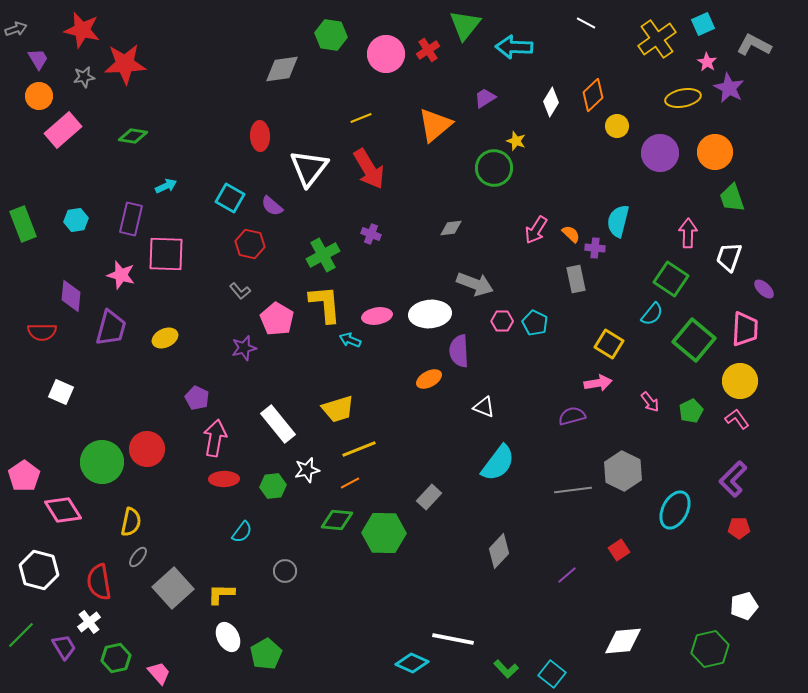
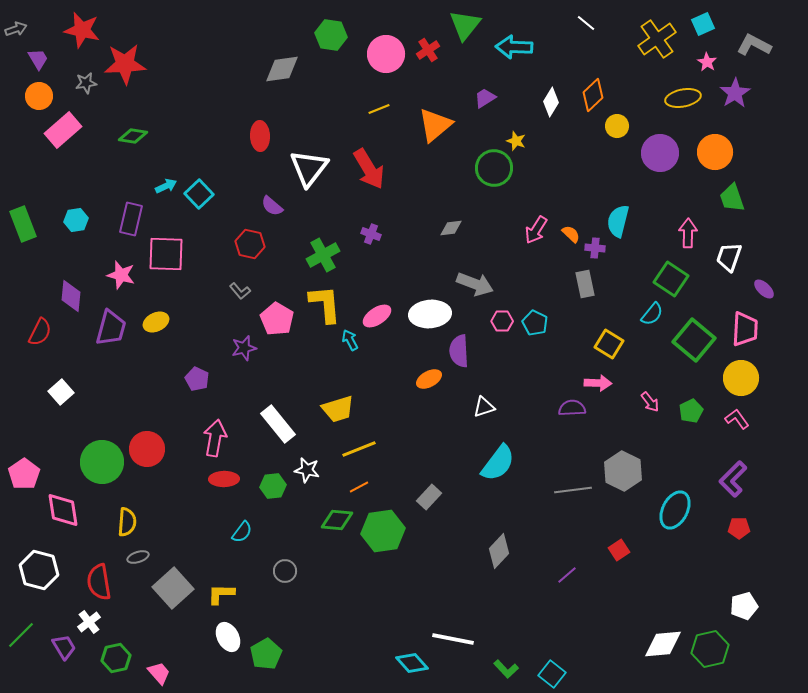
white line at (586, 23): rotated 12 degrees clockwise
gray star at (84, 77): moved 2 px right, 6 px down
purple star at (729, 88): moved 6 px right, 5 px down; rotated 12 degrees clockwise
yellow line at (361, 118): moved 18 px right, 9 px up
cyan square at (230, 198): moved 31 px left, 4 px up; rotated 16 degrees clockwise
gray rectangle at (576, 279): moved 9 px right, 5 px down
pink ellipse at (377, 316): rotated 24 degrees counterclockwise
red semicircle at (42, 332): moved 2 px left; rotated 64 degrees counterclockwise
yellow ellipse at (165, 338): moved 9 px left, 16 px up
cyan arrow at (350, 340): rotated 40 degrees clockwise
yellow circle at (740, 381): moved 1 px right, 3 px up
pink arrow at (598, 383): rotated 12 degrees clockwise
white square at (61, 392): rotated 25 degrees clockwise
purple pentagon at (197, 398): moved 19 px up
white triangle at (484, 407): rotated 40 degrees counterclockwise
purple semicircle at (572, 416): moved 8 px up; rotated 12 degrees clockwise
white star at (307, 470): rotated 25 degrees clockwise
pink pentagon at (24, 476): moved 2 px up
orange line at (350, 483): moved 9 px right, 4 px down
pink diamond at (63, 510): rotated 24 degrees clockwise
yellow semicircle at (131, 522): moved 4 px left; rotated 8 degrees counterclockwise
green hexagon at (384, 533): moved 1 px left, 2 px up; rotated 9 degrees counterclockwise
gray ellipse at (138, 557): rotated 35 degrees clockwise
white diamond at (623, 641): moved 40 px right, 3 px down
cyan diamond at (412, 663): rotated 24 degrees clockwise
